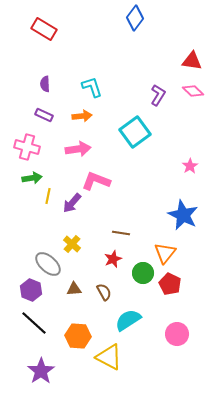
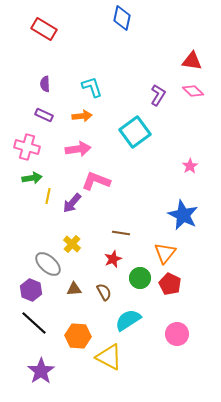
blue diamond: moved 13 px left; rotated 25 degrees counterclockwise
green circle: moved 3 px left, 5 px down
